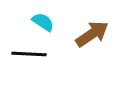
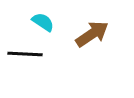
black line: moved 4 px left
